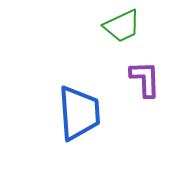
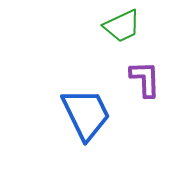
blue trapezoid: moved 7 px right, 1 px down; rotated 22 degrees counterclockwise
